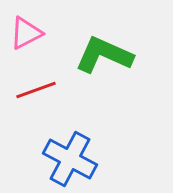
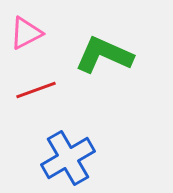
blue cross: moved 2 px left, 1 px up; rotated 32 degrees clockwise
